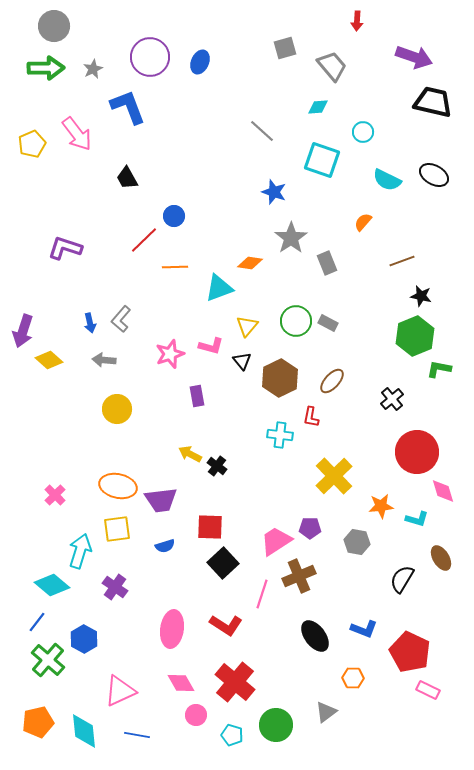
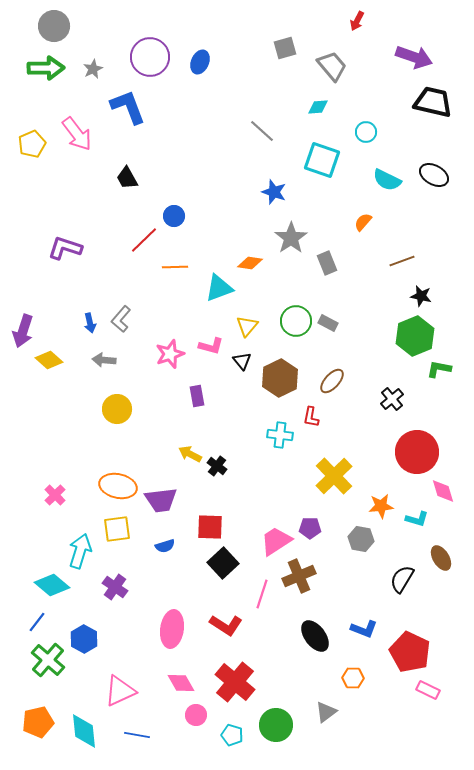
red arrow at (357, 21): rotated 24 degrees clockwise
cyan circle at (363, 132): moved 3 px right
gray hexagon at (357, 542): moved 4 px right, 3 px up
